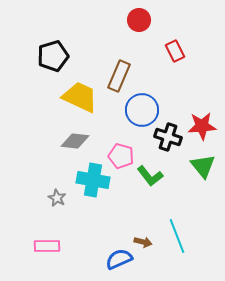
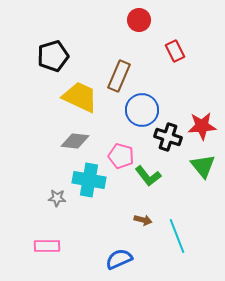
green L-shape: moved 2 px left
cyan cross: moved 4 px left
gray star: rotated 24 degrees counterclockwise
brown arrow: moved 22 px up
